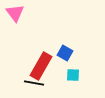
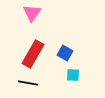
pink triangle: moved 17 px right; rotated 12 degrees clockwise
red rectangle: moved 8 px left, 12 px up
black line: moved 6 px left
